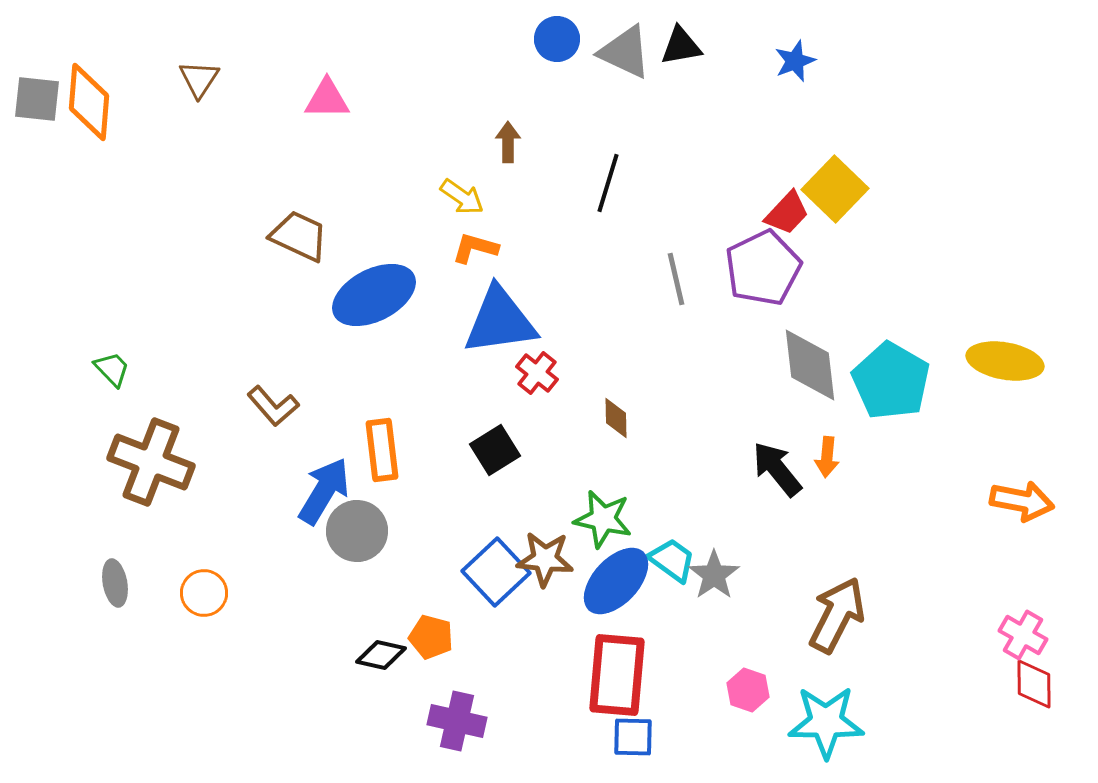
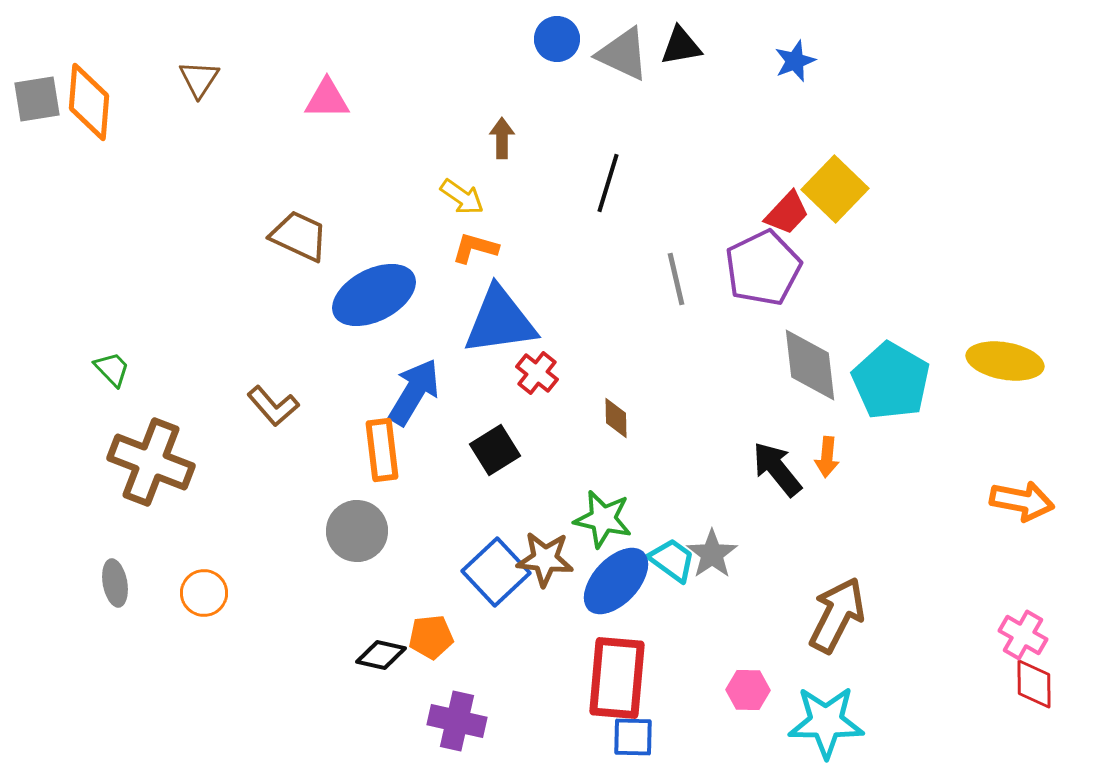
gray triangle at (625, 52): moved 2 px left, 2 px down
gray square at (37, 99): rotated 15 degrees counterclockwise
brown arrow at (508, 142): moved 6 px left, 4 px up
blue arrow at (324, 491): moved 90 px right, 99 px up
gray star at (714, 575): moved 2 px left, 21 px up
orange pentagon at (431, 637): rotated 21 degrees counterclockwise
red rectangle at (617, 675): moved 3 px down
pink hexagon at (748, 690): rotated 18 degrees counterclockwise
